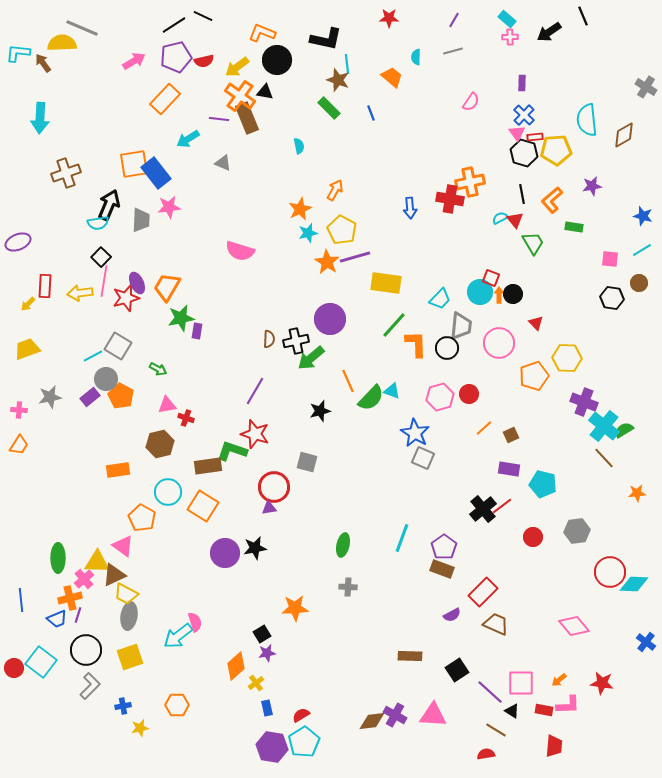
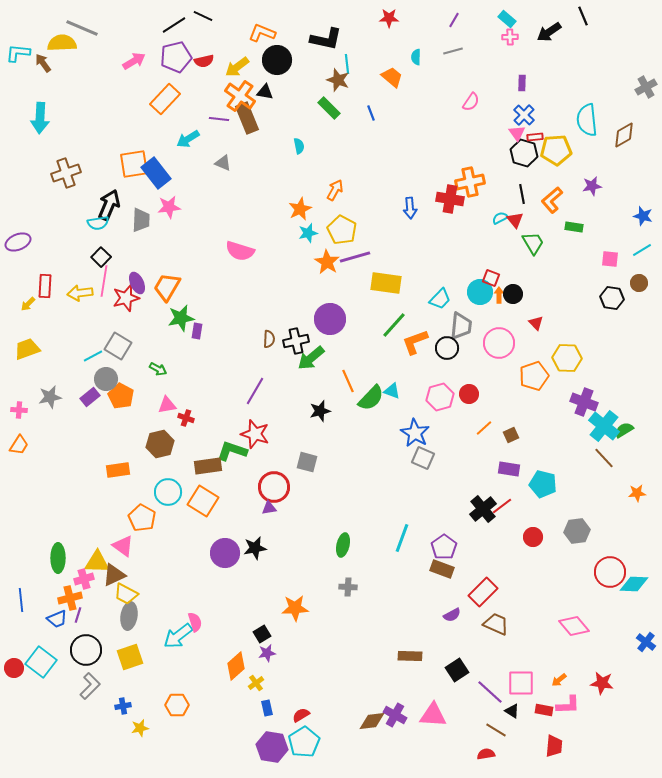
gray cross at (646, 87): rotated 30 degrees clockwise
orange L-shape at (416, 344): moved 1 px left, 2 px up; rotated 108 degrees counterclockwise
orange square at (203, 506): moved 5 px up
pink cross at (84, 579): rotated 24 degrees clockwise
